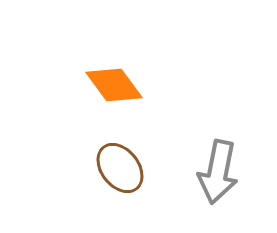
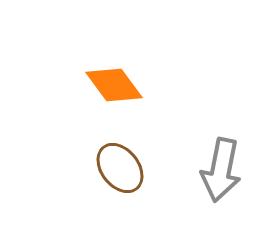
gray arrow: moved 3 px right, 2 px up
